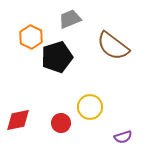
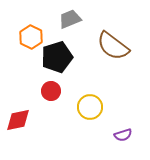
red circle: moved 10 px left, 32 px up
purple semicircle: moved 2 px up
